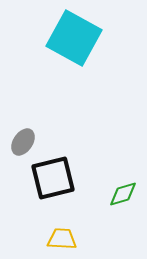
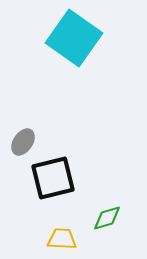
cyan square: rotated 6 degrees clockwise
green diamond: moved 16 px left, 24 px down
